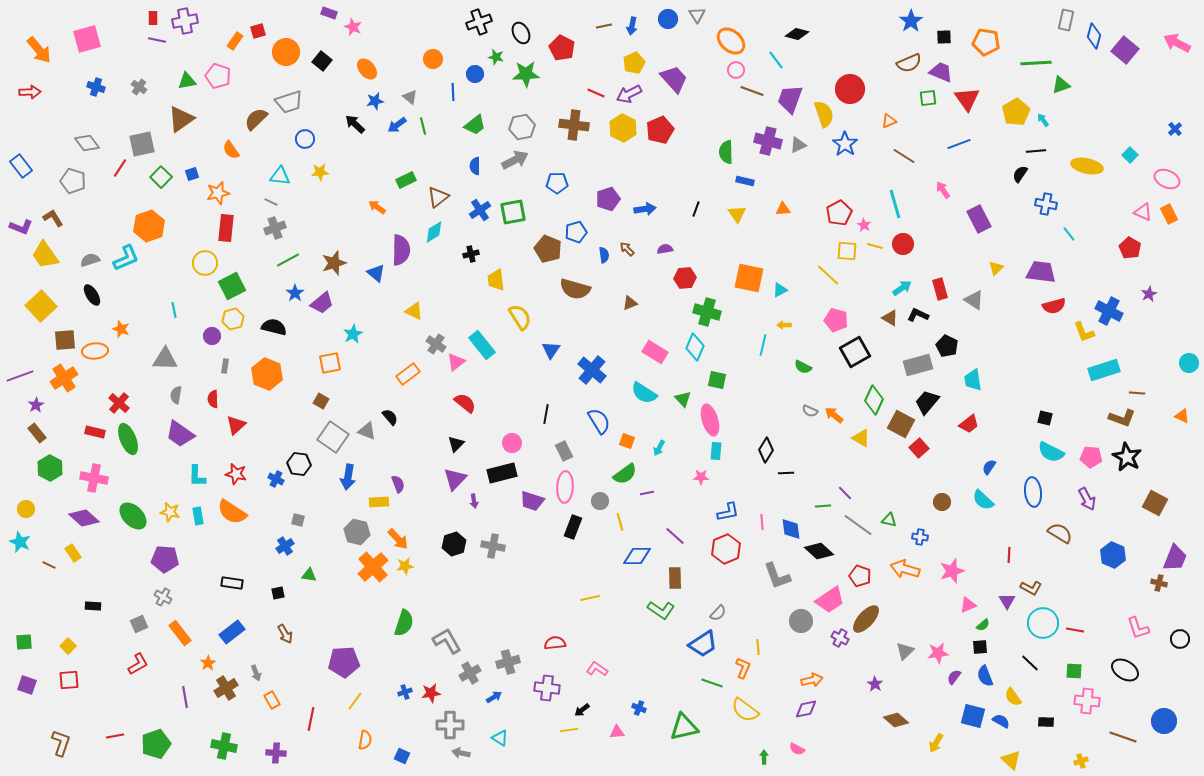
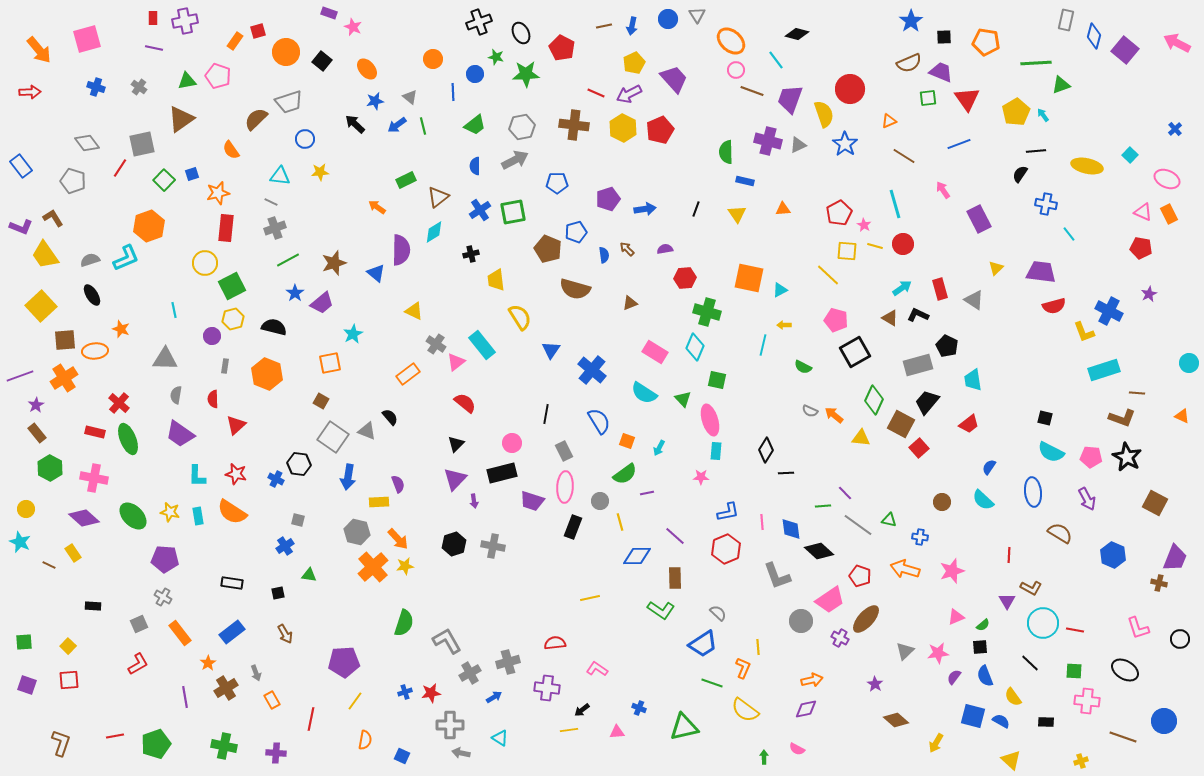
purple line at (157, 40): moved 3 px left, 8 px down
cyan arrow at (1043, 120): moved 5 px up
green square at (161, 177): moved 3 px right, 3 px down
red pentagon at (1130, 248): moved 11 px right; rotated 20 degrees counterclockwise
yellow triangle at (861, 438): rotated 24 degrees counterclockwise
pink triangle at (968, 605): moved 12 px left, 12 px down
gray semicircle at (718, 613): rotated 90 degrees counterclockwise
